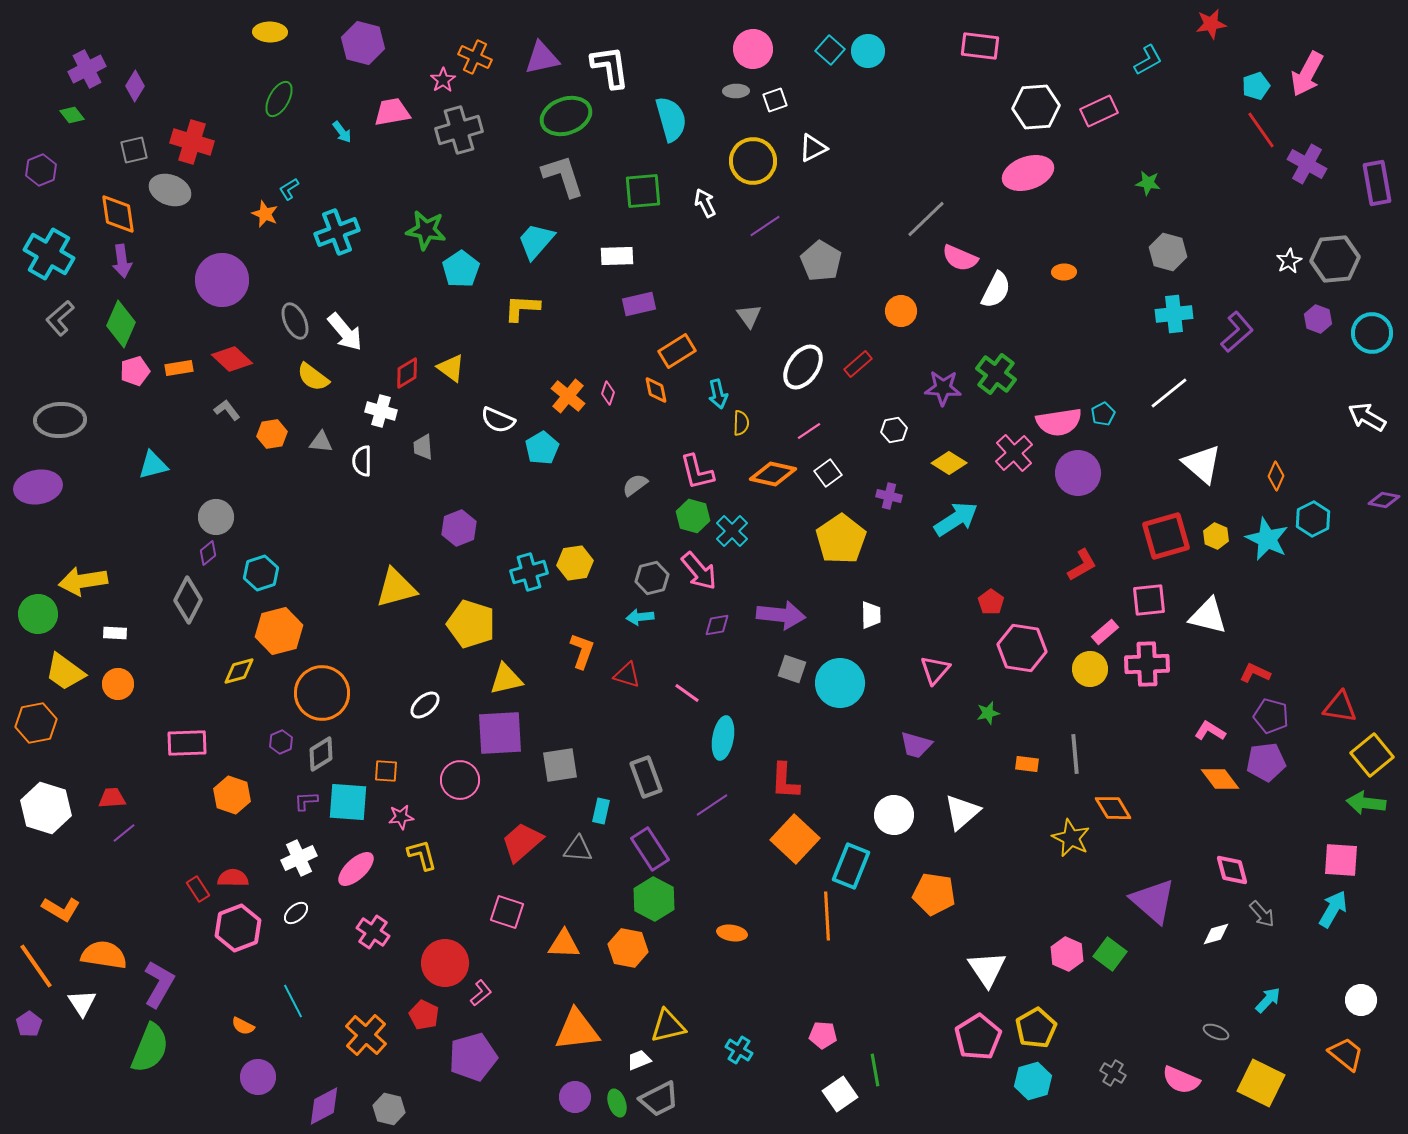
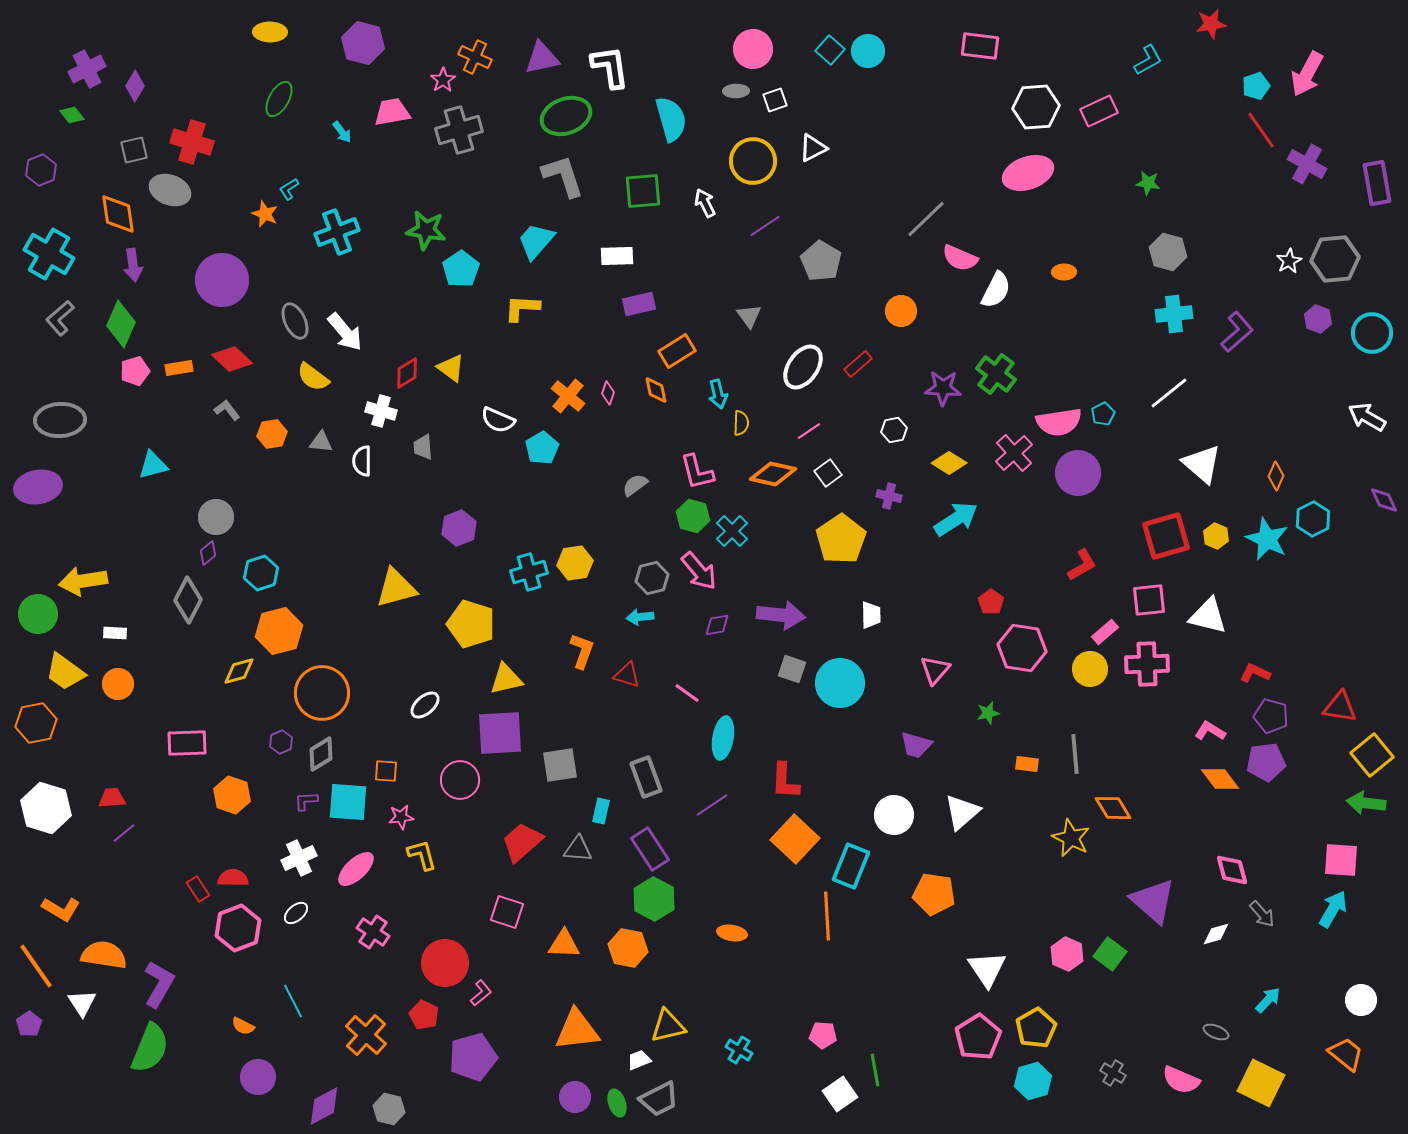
purple arrow at (122, 261): moved 11 px right, 4 px down
purple diamond at (1384, 500): rotated 56 degrees clockwise
